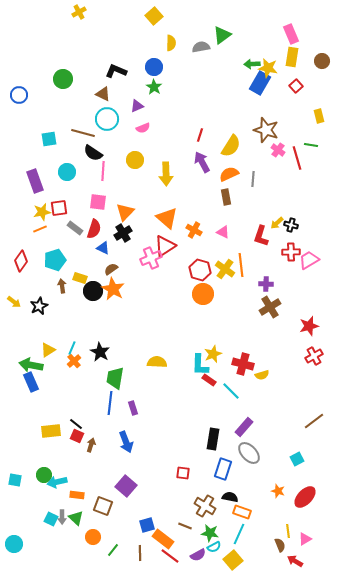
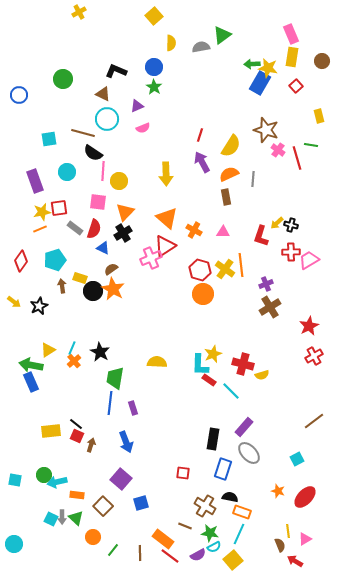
yellow circle at (135, 160): moved 16 px left, 21 px down
pink triangle at (223, 232): rotated 24 degrees counterclockwise
purple cross at (266, 284): rotated 24 degrees counterclockwise
red star at (309, 326): rotated 12 degrees counterclockwise
purple square at (126, 486): moved 5 px left, 7 px up
brown square at (103, 506): rotated 24 degrees clockwise
blue square at (147, 525): moved 6 px left, 22 px up
